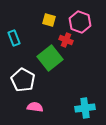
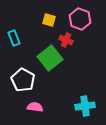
pink hexagon: moved 3 px up
cyan cross: moved 2 px up
